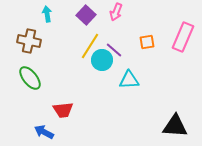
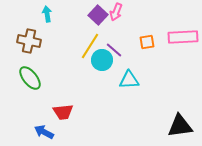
purple square: moved 12 px right
pink rectangle: rotated 64 degrees clockwise
red trapezoid: moved 2 px down
black triangle: moved 5 px right; rotated 12 degrees counterclockwise
